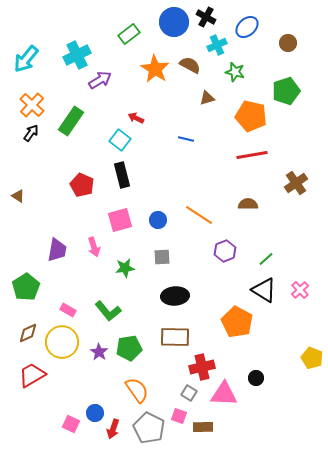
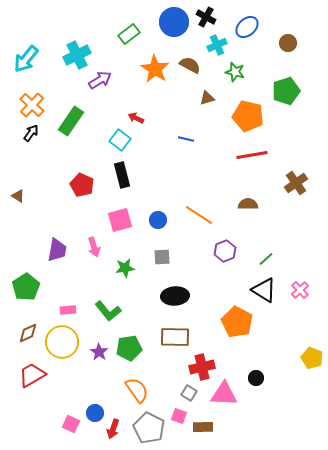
orange pentagon at (251, 116): moved 3 px left
pink rectangle at (68, 310): rotated 35 degrees counterclockwise
